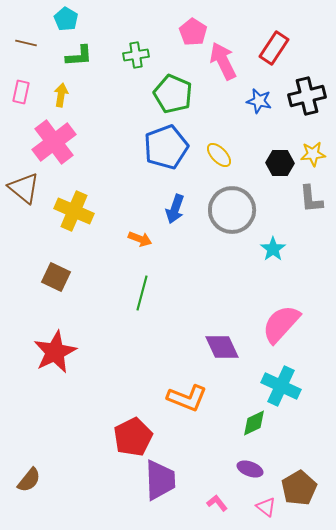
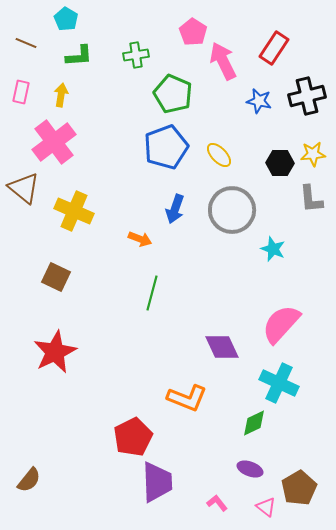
brown line: rotated 10 degrees clockwise
cyan star: rotated 15 degrees counterclockwise
green line: moved 10 px right
cyan cross: moved 2 px left, 3 px up
purple trapezoid: moved 3 px left, 2 px down
